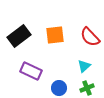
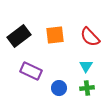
cyan triangle: moved 2 px right; rotated 16 degrees counterclockwise
green cross: rotated 16 degrees clockwise
